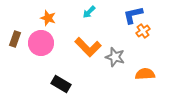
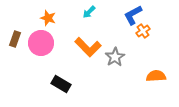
blue L-shape: rotated 15 degrees counterclockwise
gray star: rotated 24 degrees clockwise
orange semicircle: moved 11 px right, 2 px down
